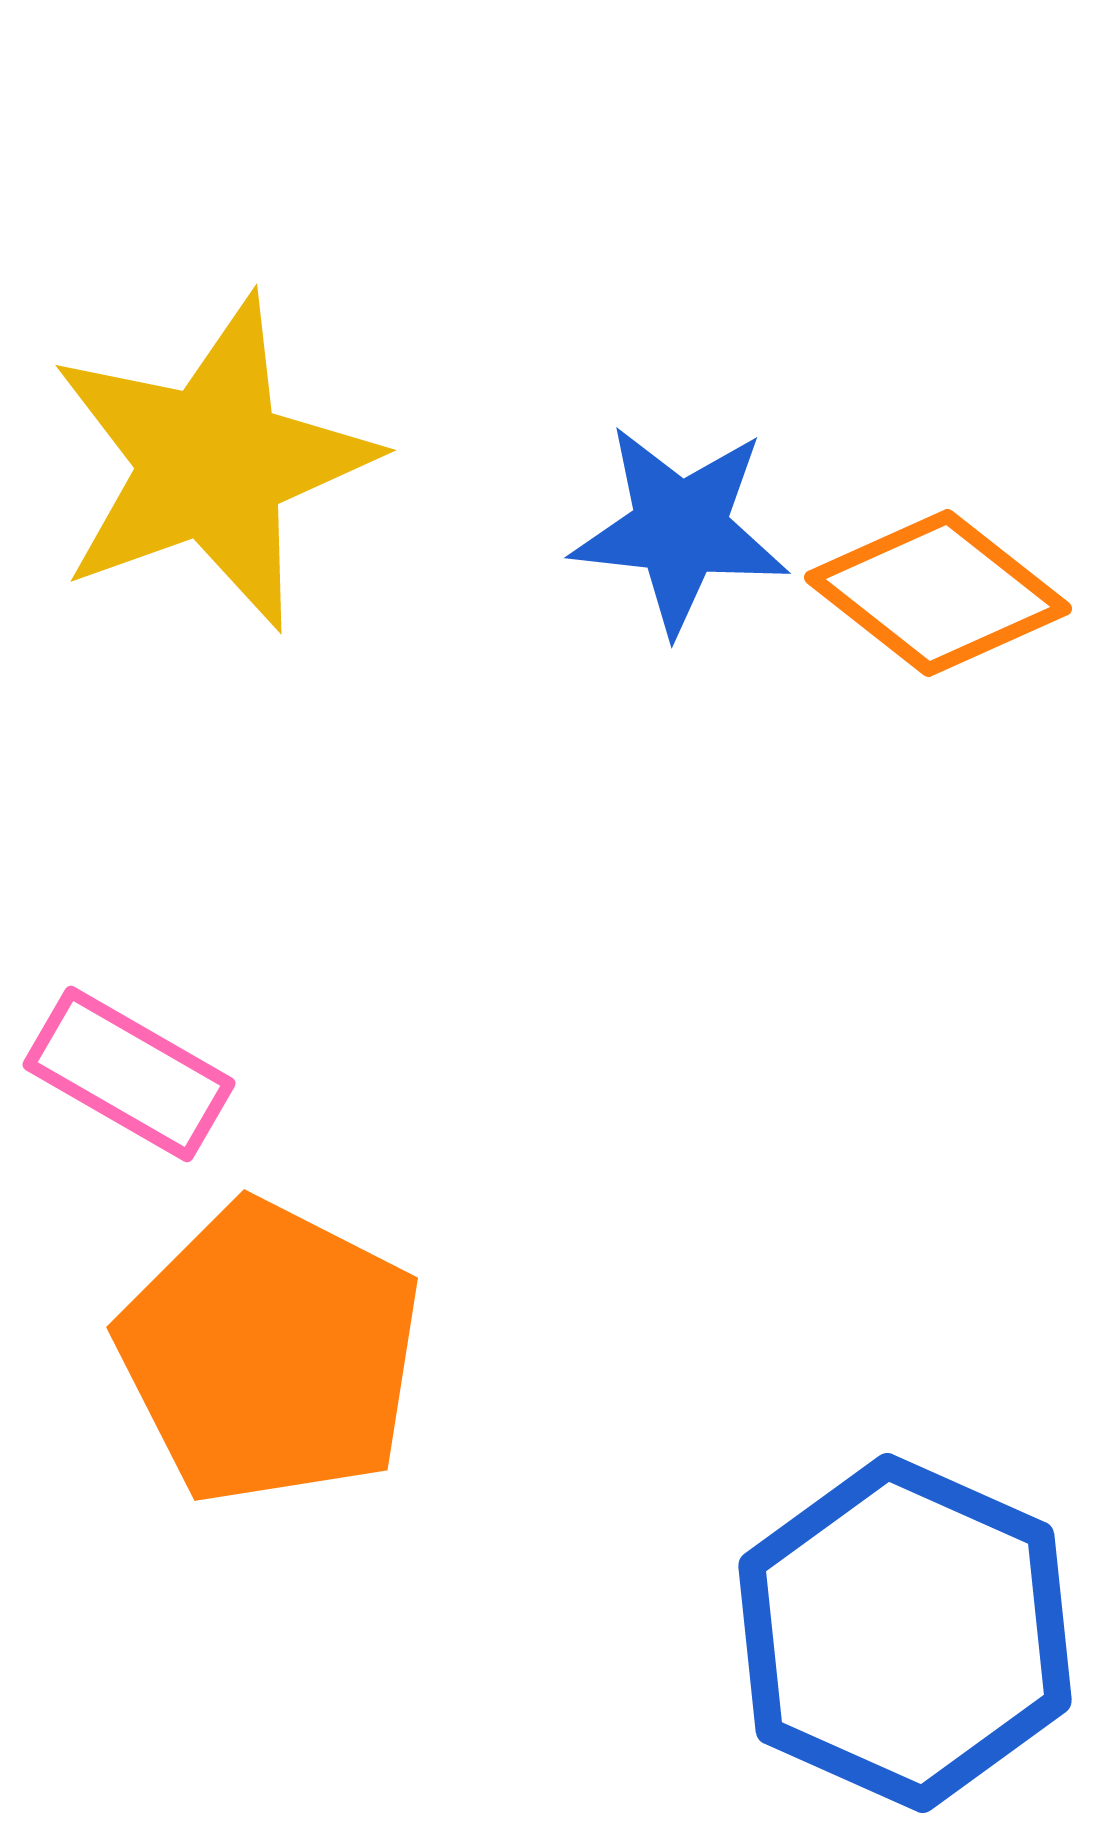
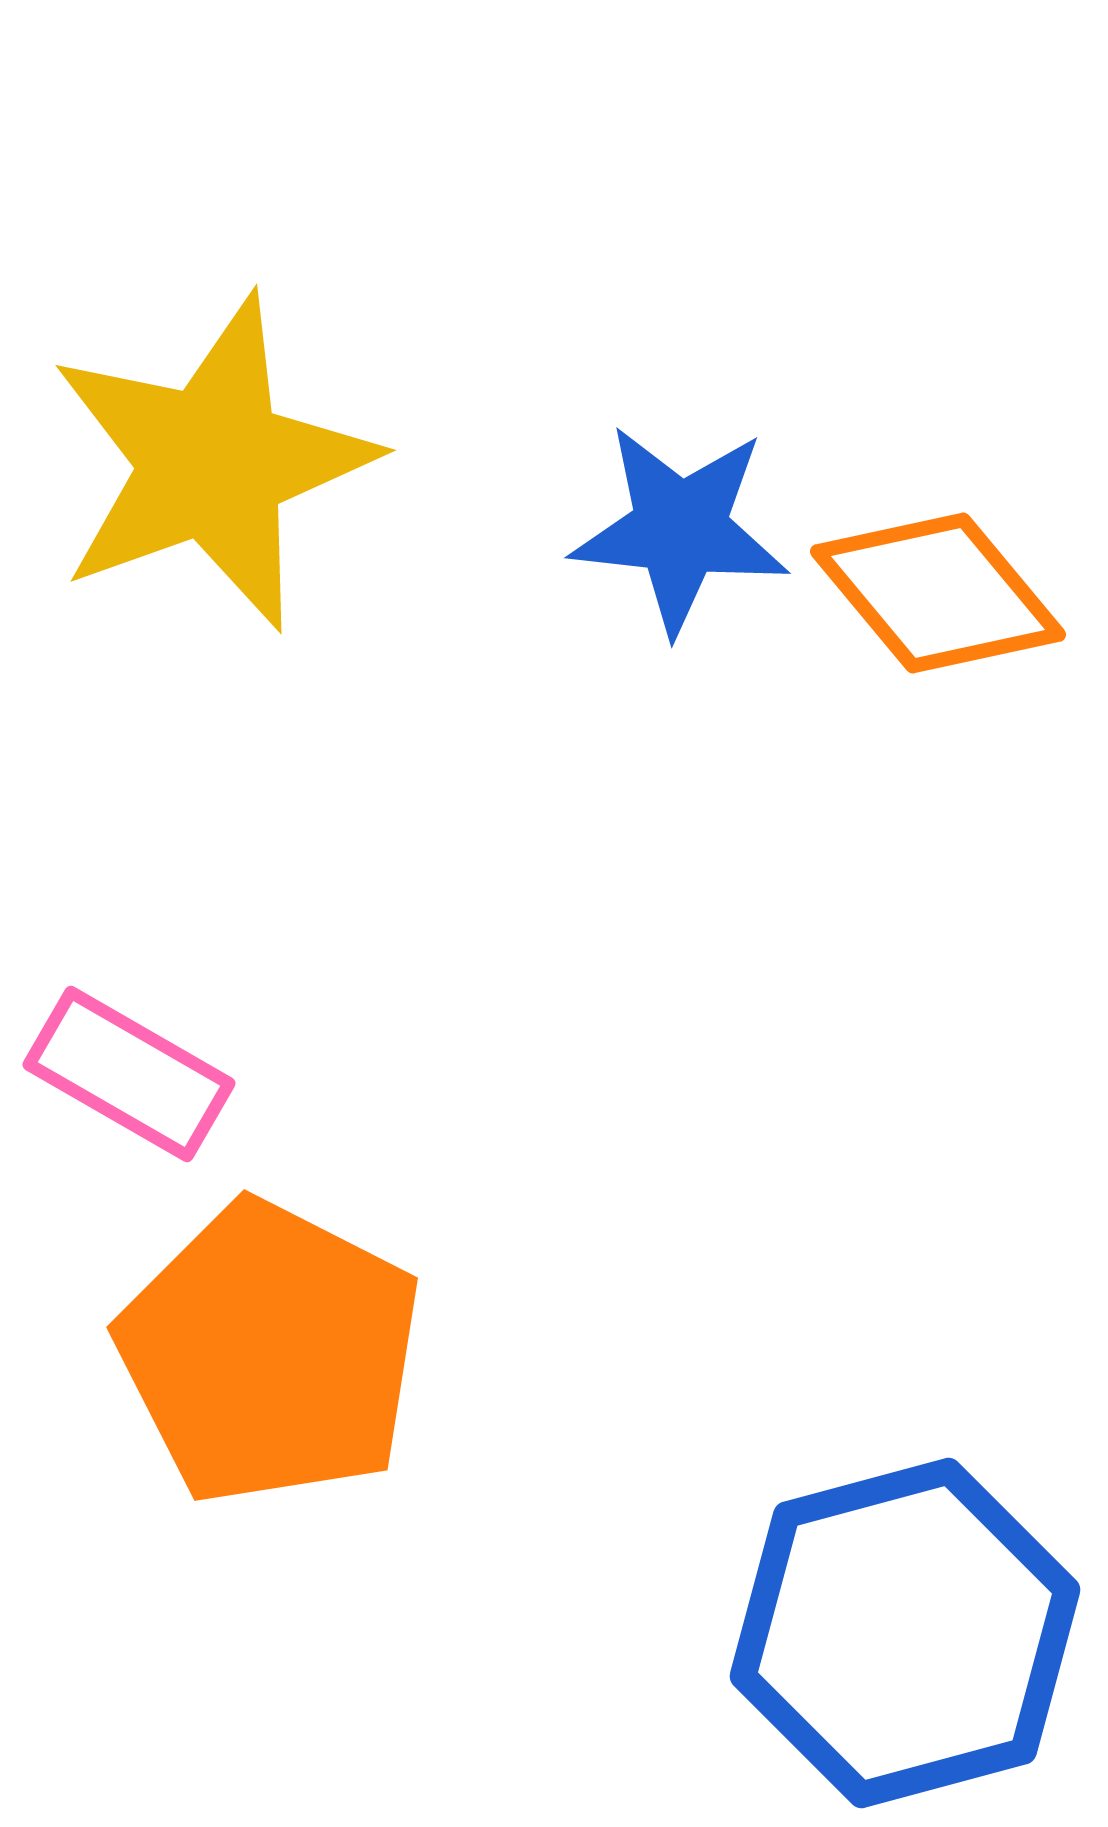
orange diamond: rotated 12 degrees clockwise
blue hexagon: rotated 21 degrees clockwise
